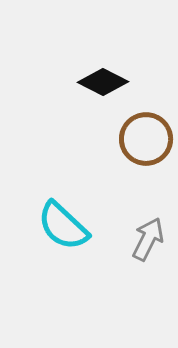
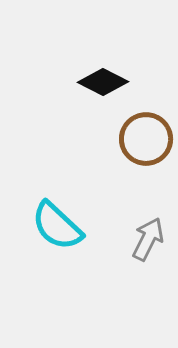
cyan semicircle: moved 6 px left
